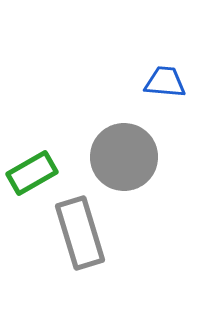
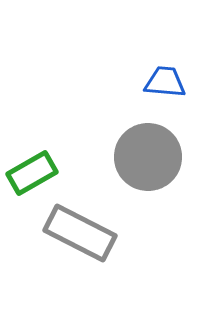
gray circle: moved 24 px right
gray rectangle: rotated 46 degrees counterclockwise
